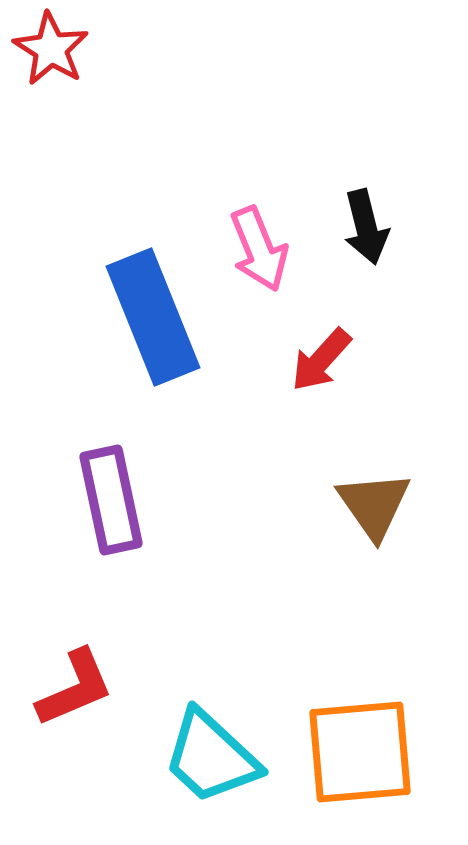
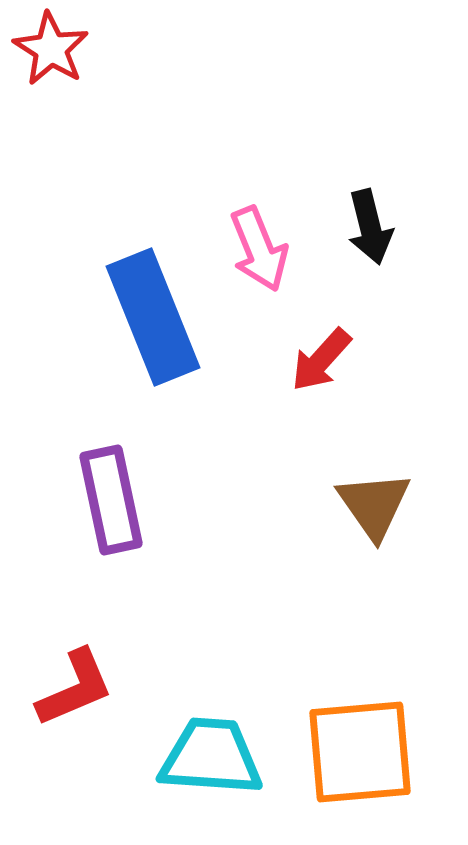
black arrow: moved 4 px right
cyan trapezoid: rotated 141 degrees clockwise
